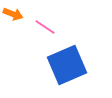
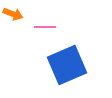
pink line: rotated 35 degrees counterclockwise
